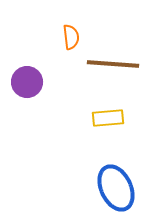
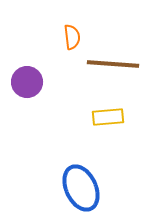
orange semicircle: moved 1 px right
yellow rectangle: moved 1 px up
blue ellipse: moved 35 px left
